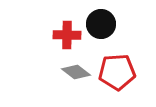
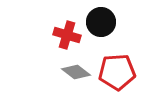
black circle: moved 2 px up
red cross: rotated 16 degrees clockwise
